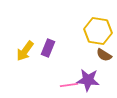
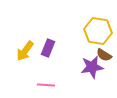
purple star: moved 4 px right, 13 px up; rotated 15 degrees counterclockwise
pink line: moved 23 px left; rotated 12 degrees clockwise
